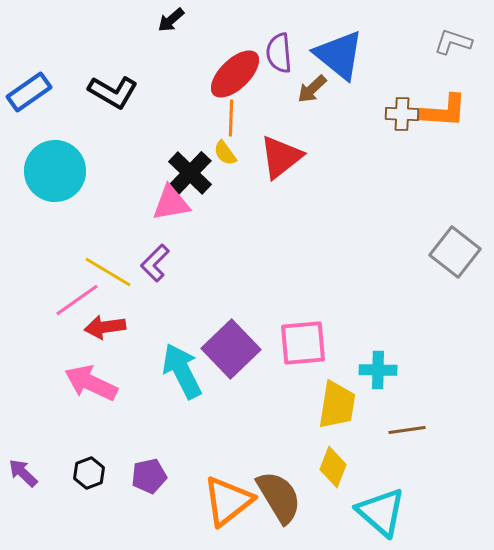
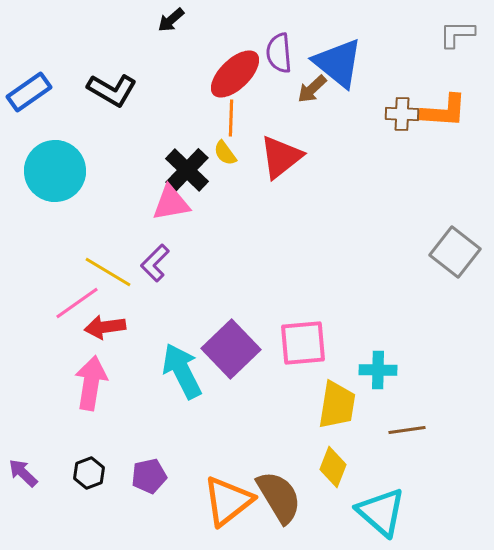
gray L-shape: moved 4 px right, 8 px up; rotated 18 degrees counterclockwise
blue triangle: moved 1 px left, 8 px down
black L-shape: moved 1 px left, 2 px up
black cross: moved 3 px left, 3 px up
pink line: moved 3 px down
pink arrow: rotated 74 degrees clockwise
